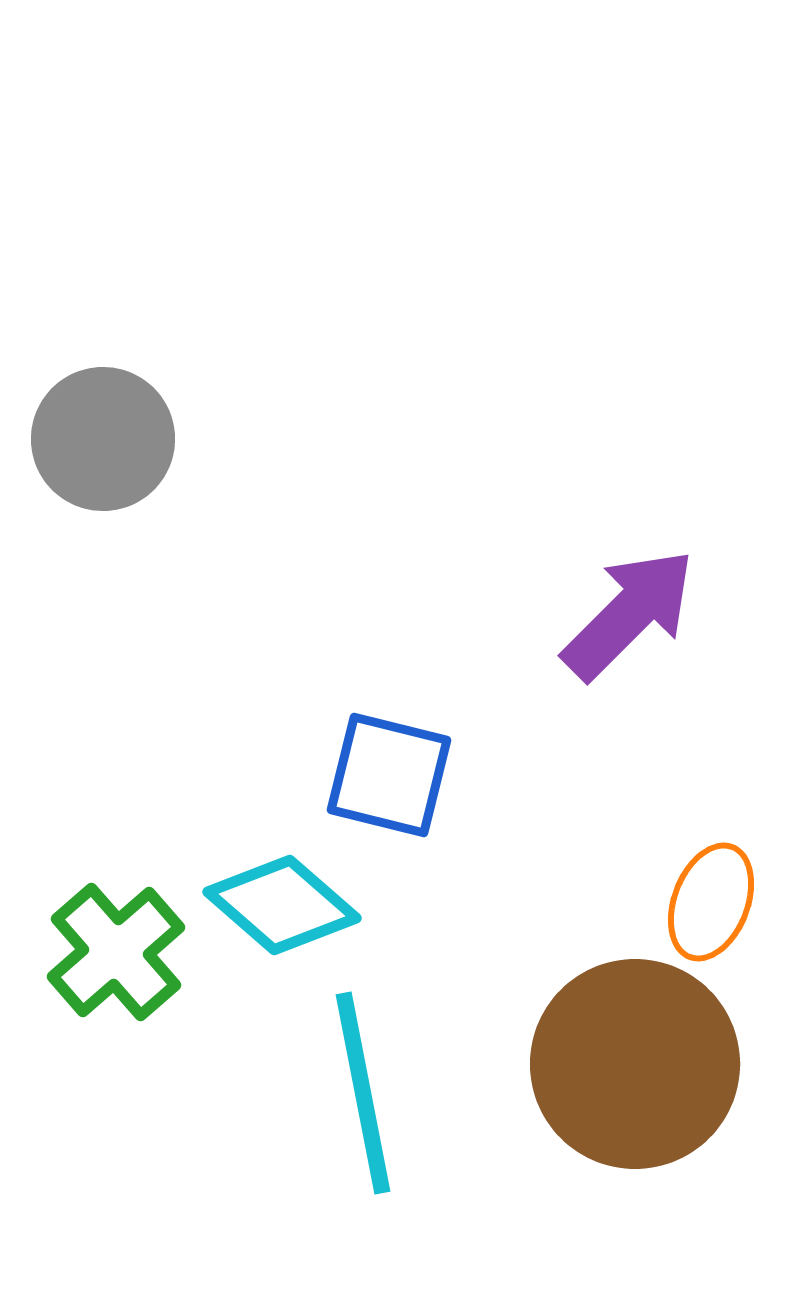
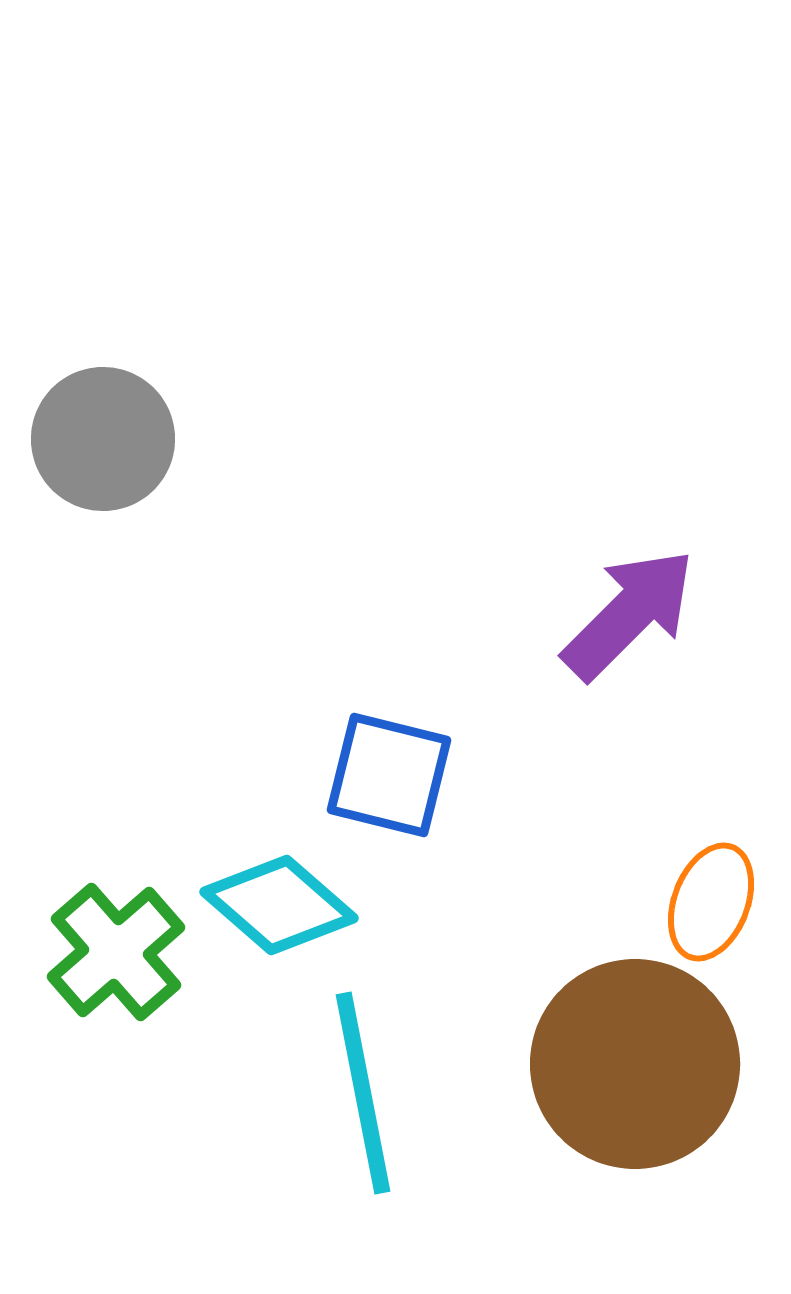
cyan diamond: moved 3 px left
